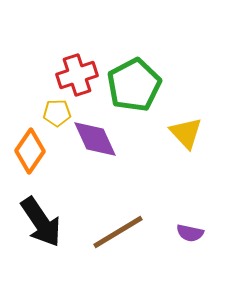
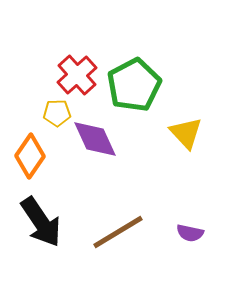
red cross: rotated 24 degrees counterclockwise
orange diamond: moved 5 px down
